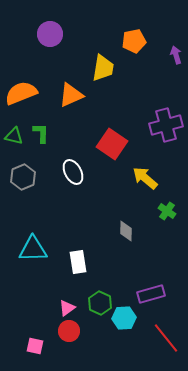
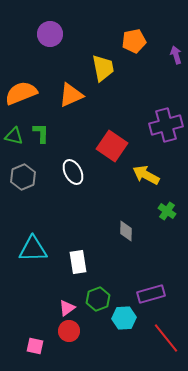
yellow trapezoid: rotated 20 degrees counterclockwise
red square: moved 2 px down
yellow arrow: moved 1 px right, 3 px up; rotated 12 degrees counterclockwise
green hexagon: moved 2 px left, 4 px up; rotated 15 degrees clockwise
